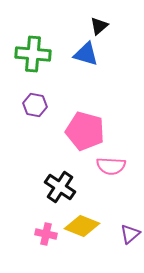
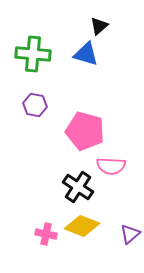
black cross: moved 18 px right
